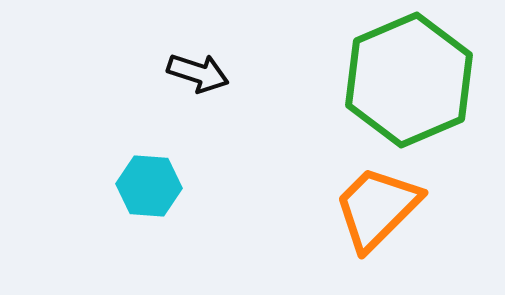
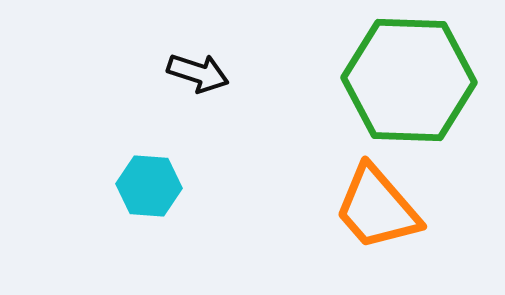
green hexagon: rotated 25 degrees clockwise
orange trapezoid: rotated 86 degrees counterclockwise
